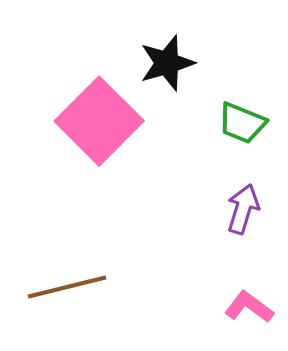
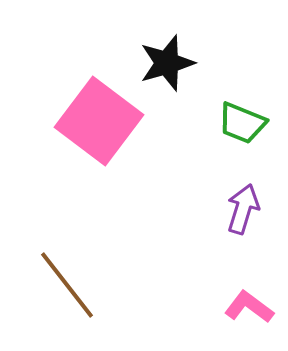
pink square: rotated 8 degrees counterclockwise
brown line: moved 2 px up; rotated 66 degrees clockwise
